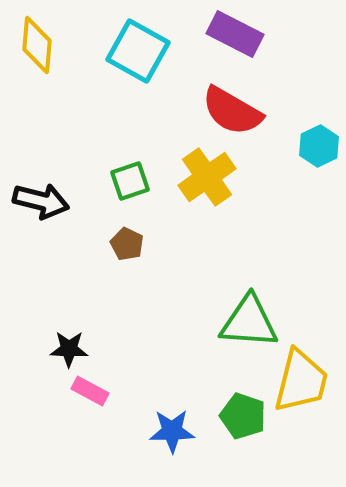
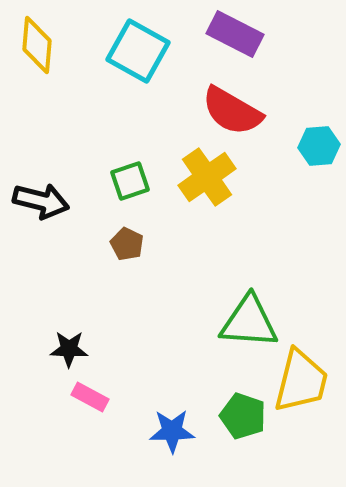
cyan hexagon: rotated 21 degrees clockwise
pink rectangle: moved 6 px down
